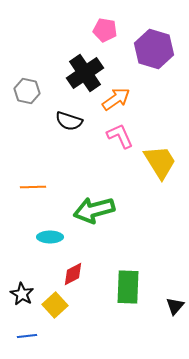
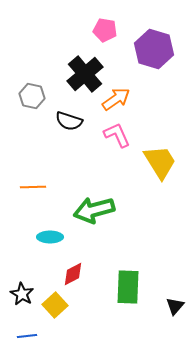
black cross: moved 1 px down; rotated 6 degrees counterclockwise
gray hexagon: moved 5 px right, 5 px down
pink L-shape: moved 3 px left, 1 px up
